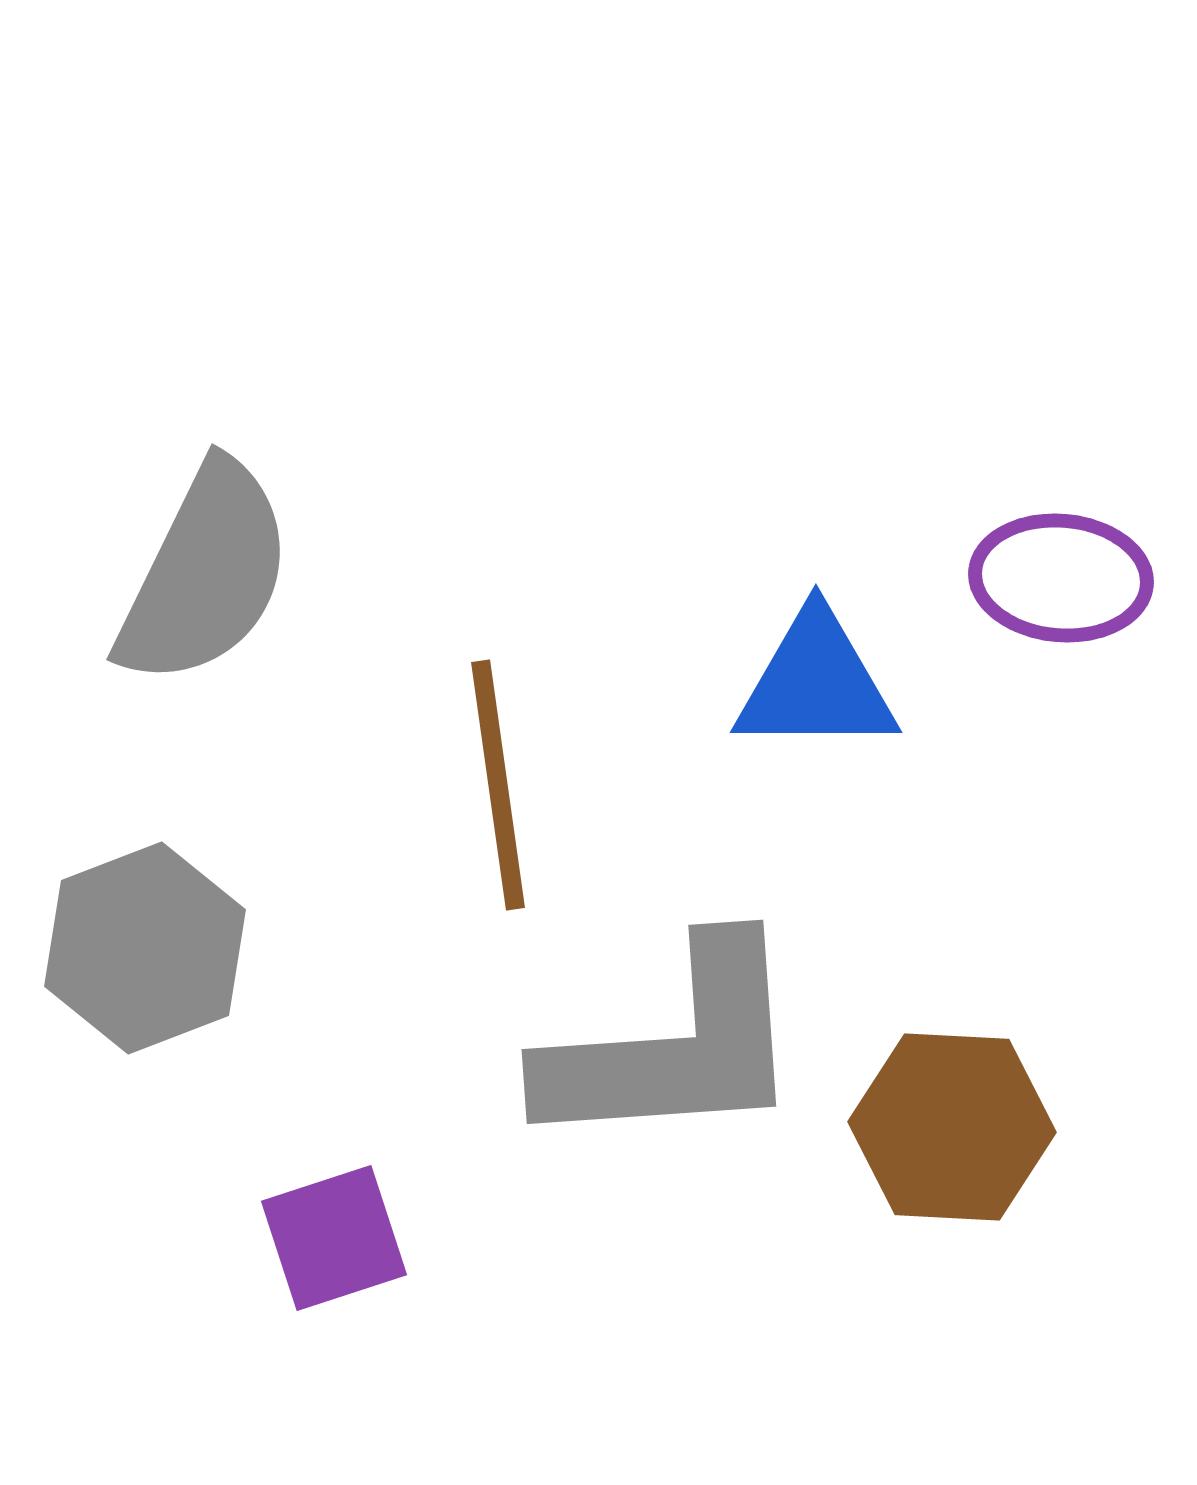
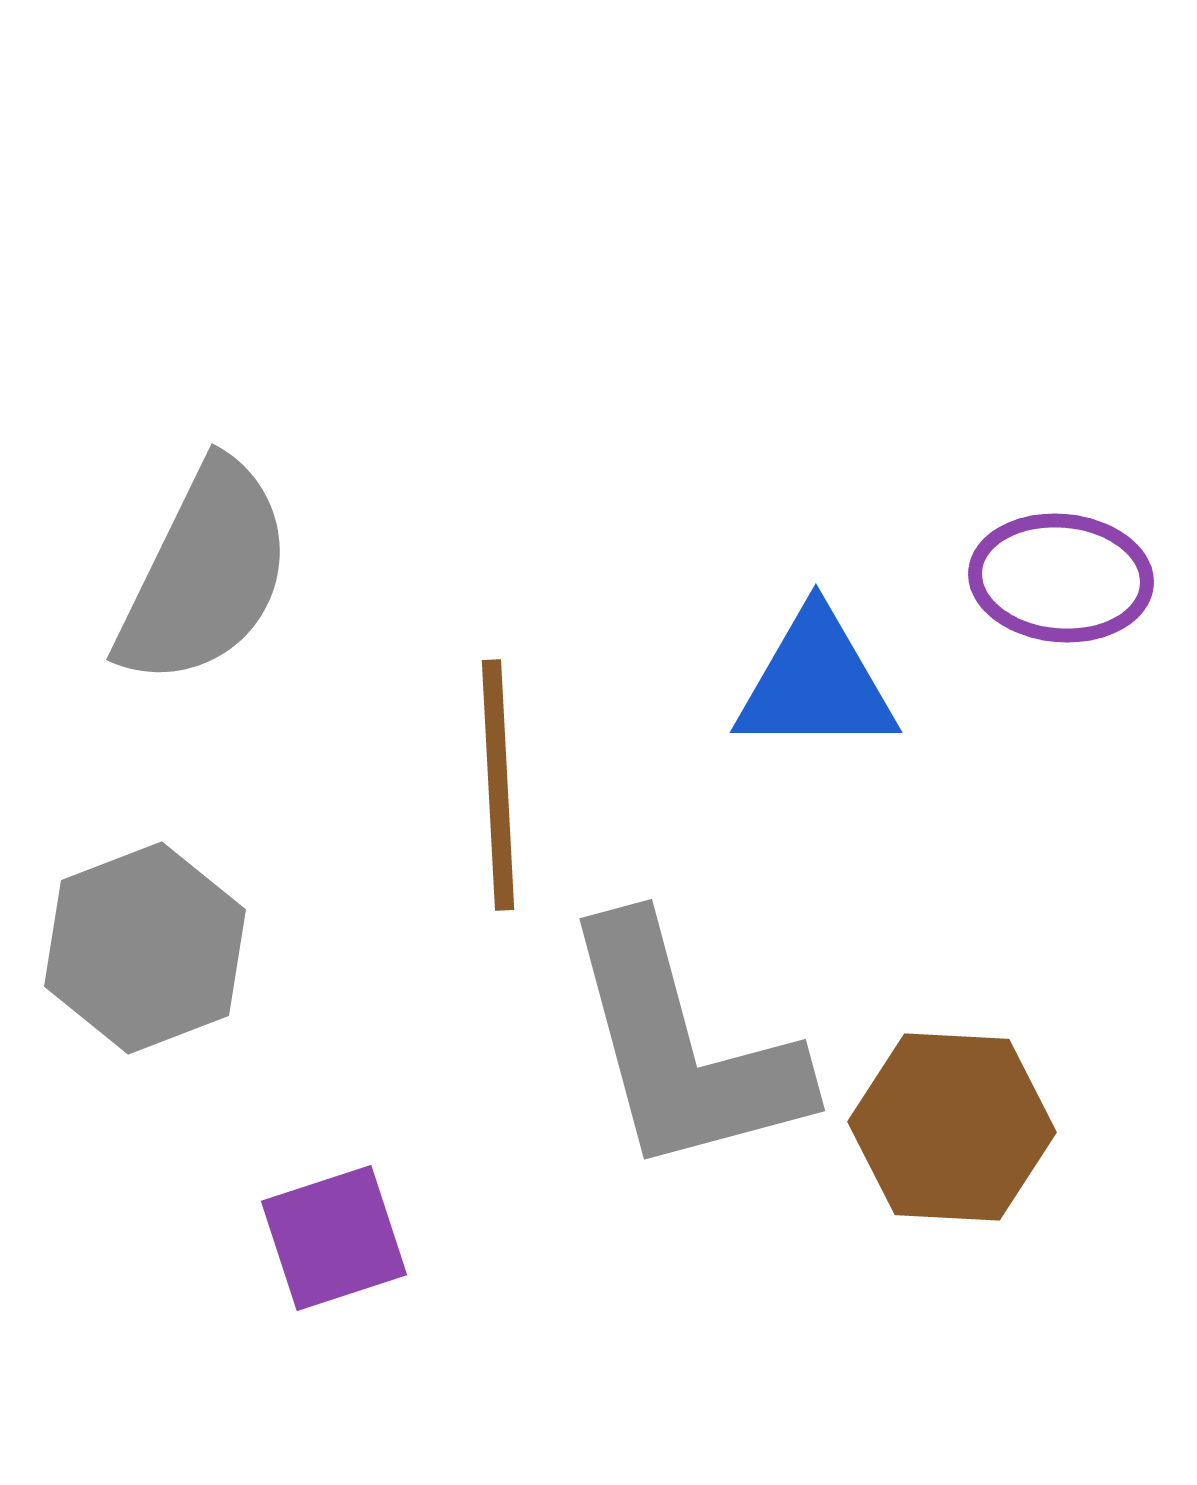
brown line: rotated 5 degrees clockwise
gray L-shape: moved 9 px right, 1 px down; rotated 79 degrees clockwise
